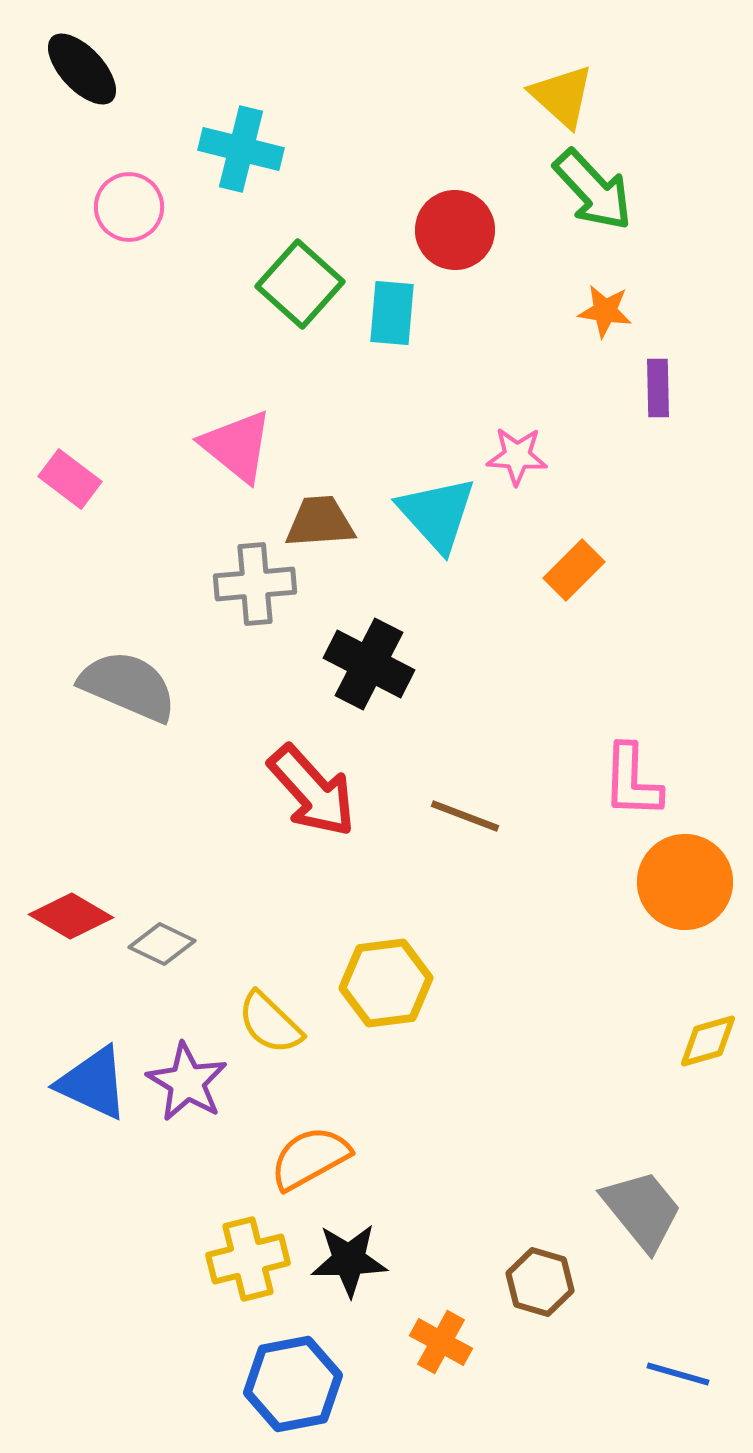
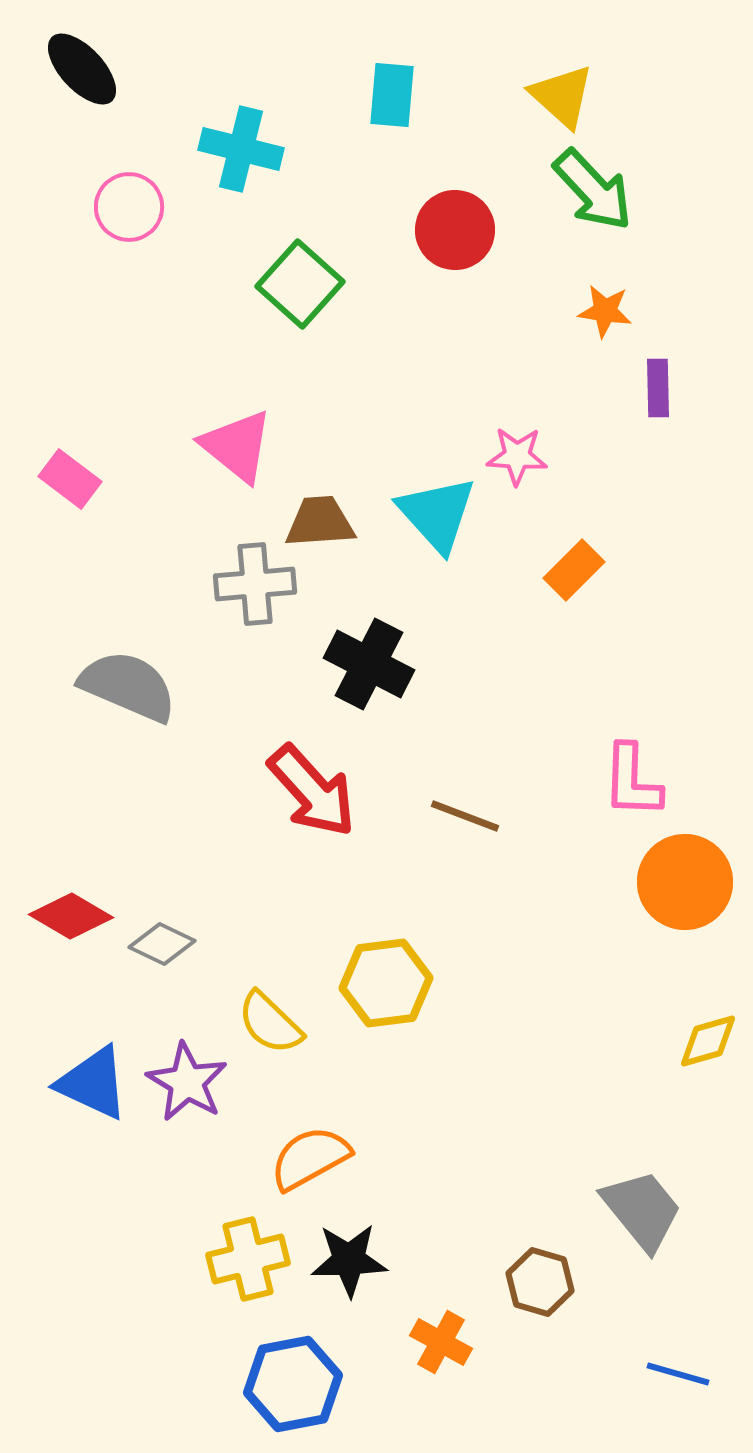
cyan rectangle: moved 218 px up
